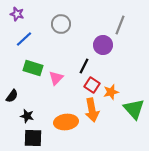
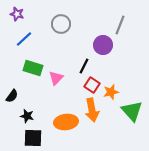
green triangle: moved 2 px left, 2 px down
